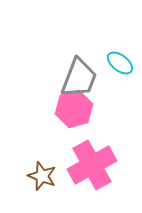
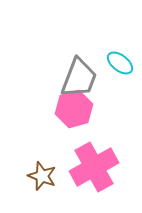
pink cross: moved 2 px right, 2 px down
